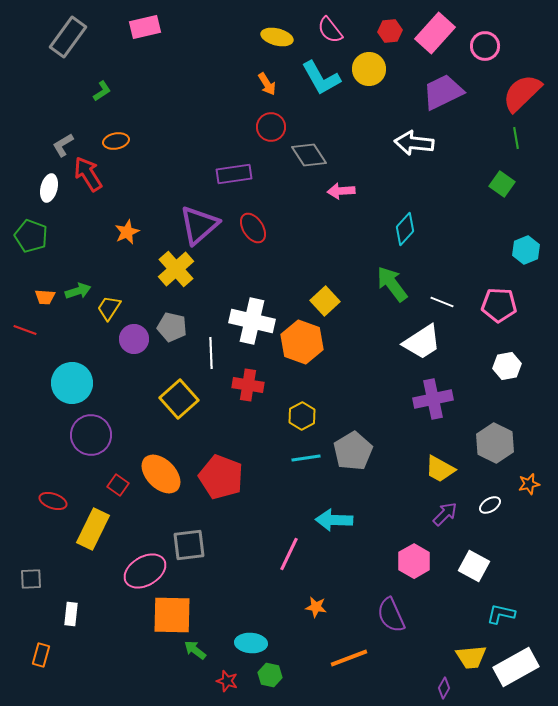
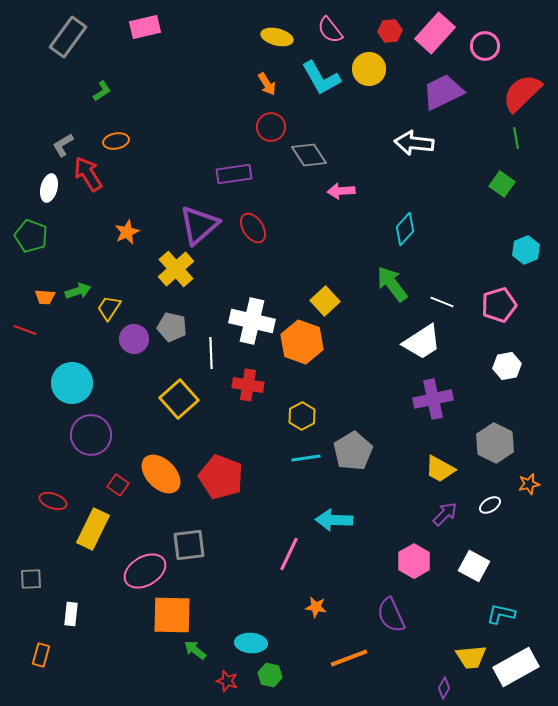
pink pentagon at (499, 305): rotated 20 degrees counterclockwise
